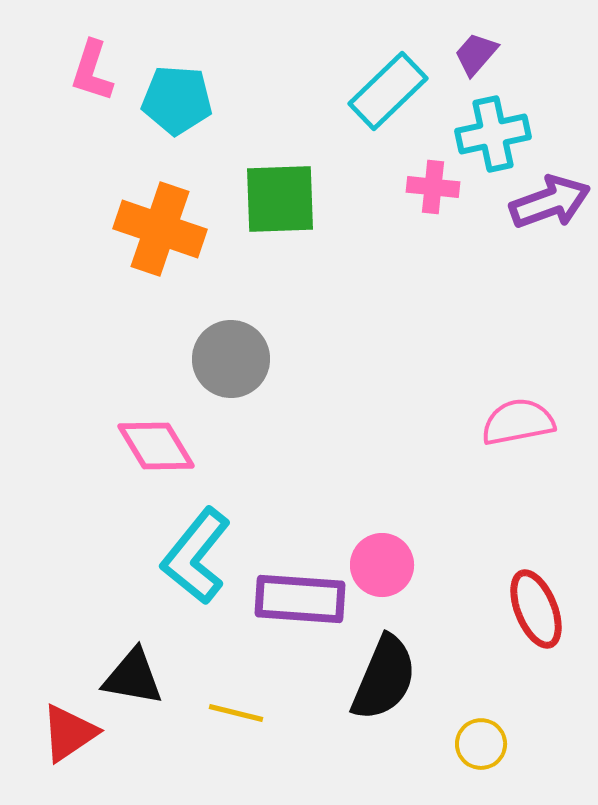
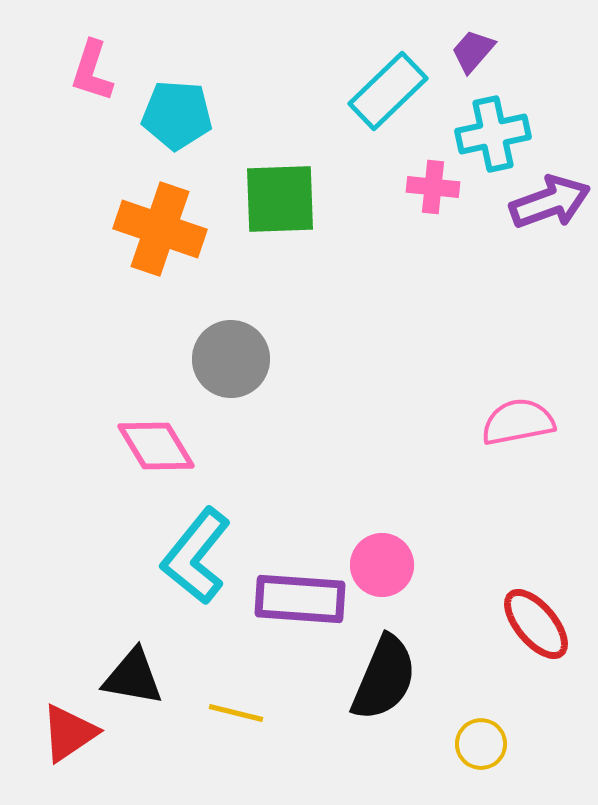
purple trapezoid: moved 3 px left, 3 px up
cyan pentagon: moved 15 px down
red ellipse: moved 15 px down; rotated 18 degrees counterclockwise
